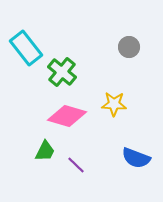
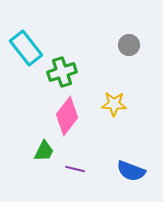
gray circle: moved 2 px up
green cross: rotated 32 degrees clockwise
pink diamond: rotated 69 degrees counterclockwise
green trapezoid: moved 1 px left
blue semicircle: moved 5 px left, 13 px down
purple line: moved 1 px left, 4 px down; rotated 30 degrees counterclockwise
